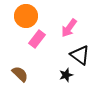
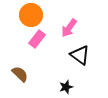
orange circle: moved 5 px right, 1 px up
black star: moved 12 px down
